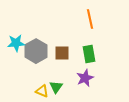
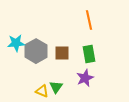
orange line: moved 1 px left, 1 px down
